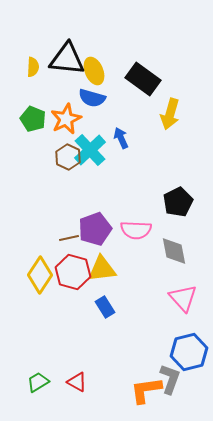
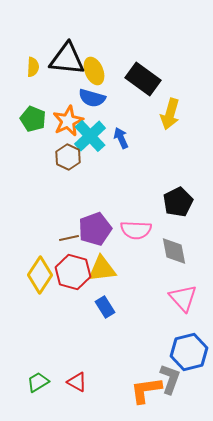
orange star: moved 2 px right, 2 px down
cyan cross: moved 14 px up
